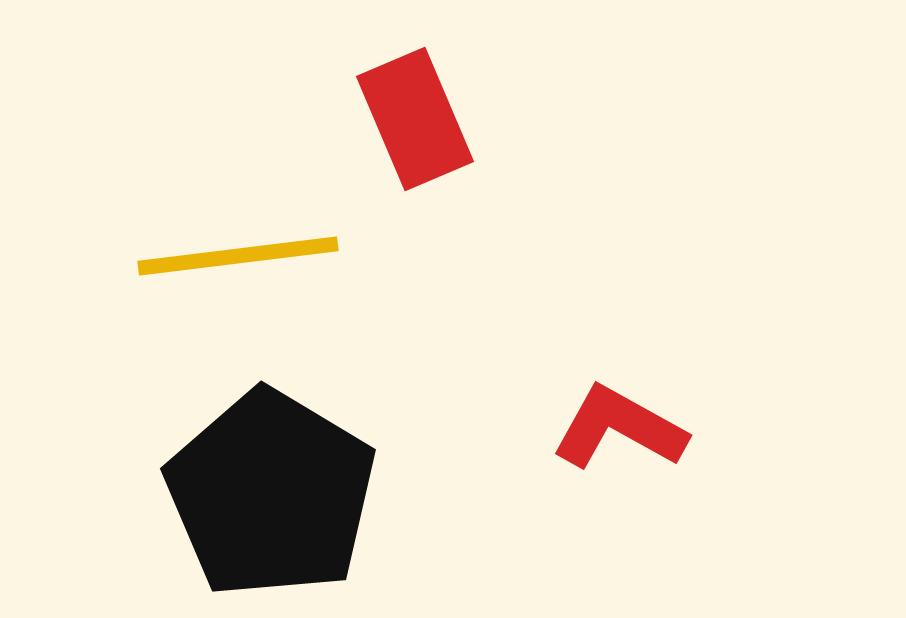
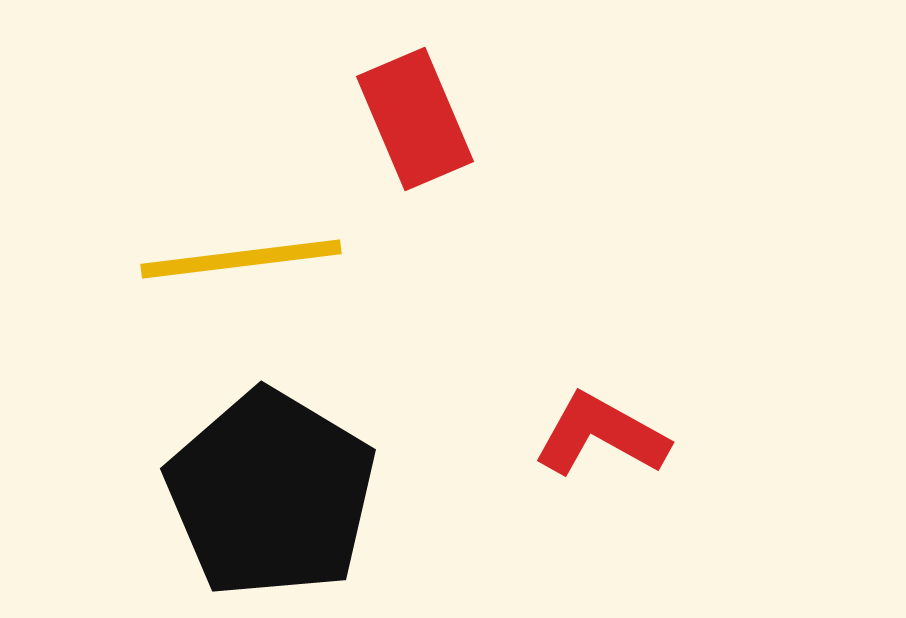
yellow line: moved 3 px right, 3 px down
red L-shape: moved 18 px left, 7 px down
